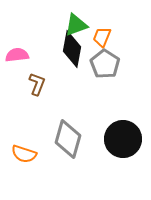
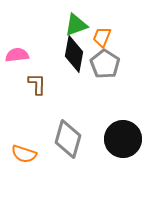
black diamond: moved 2 px right, 5 px down
brown L-shape: rotated 20 degrees counterclockwise
